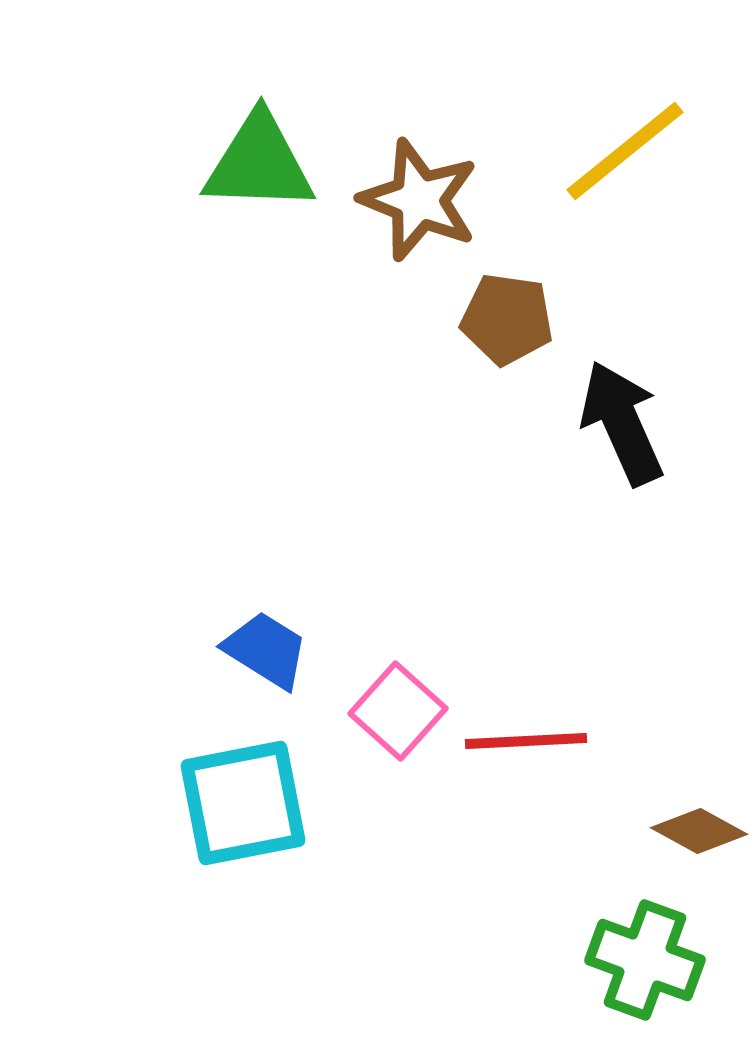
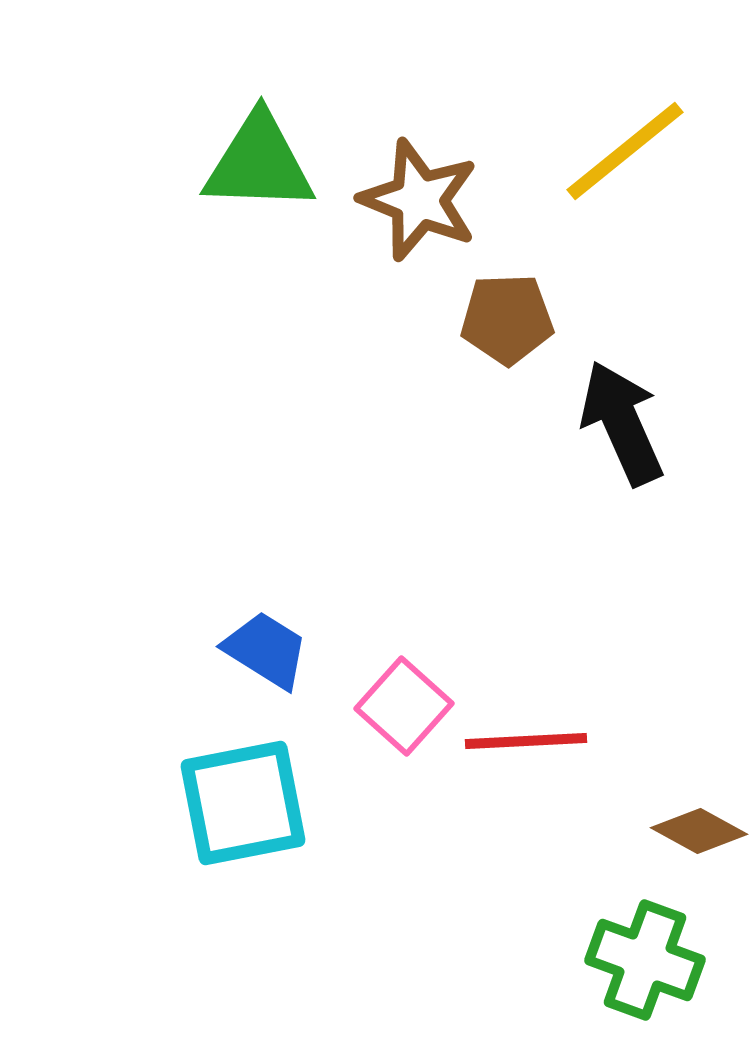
brown pentagon: rotated 10 degrees counterclockwise
pink square: moved 6 px right, 5 px up
